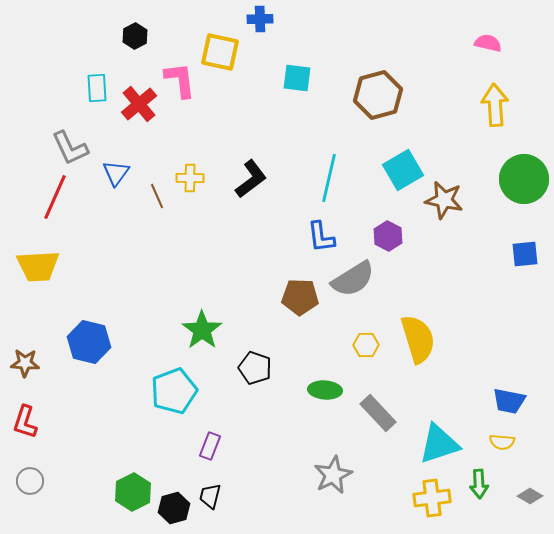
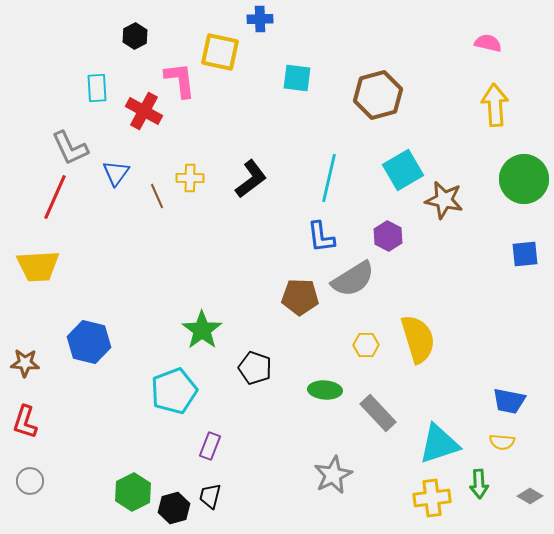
red cross at (139, 104): moved 5 px right, 7 px down; rotated 21 degrees counterclockwise
